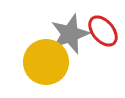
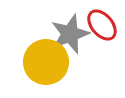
red ellipse: moved 1 px left, 6 px up
